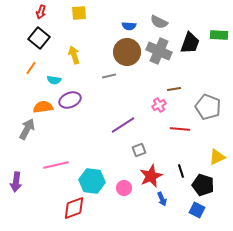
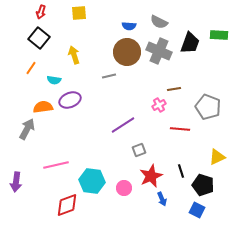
red diamond: moved 7 px left, 3 px up
